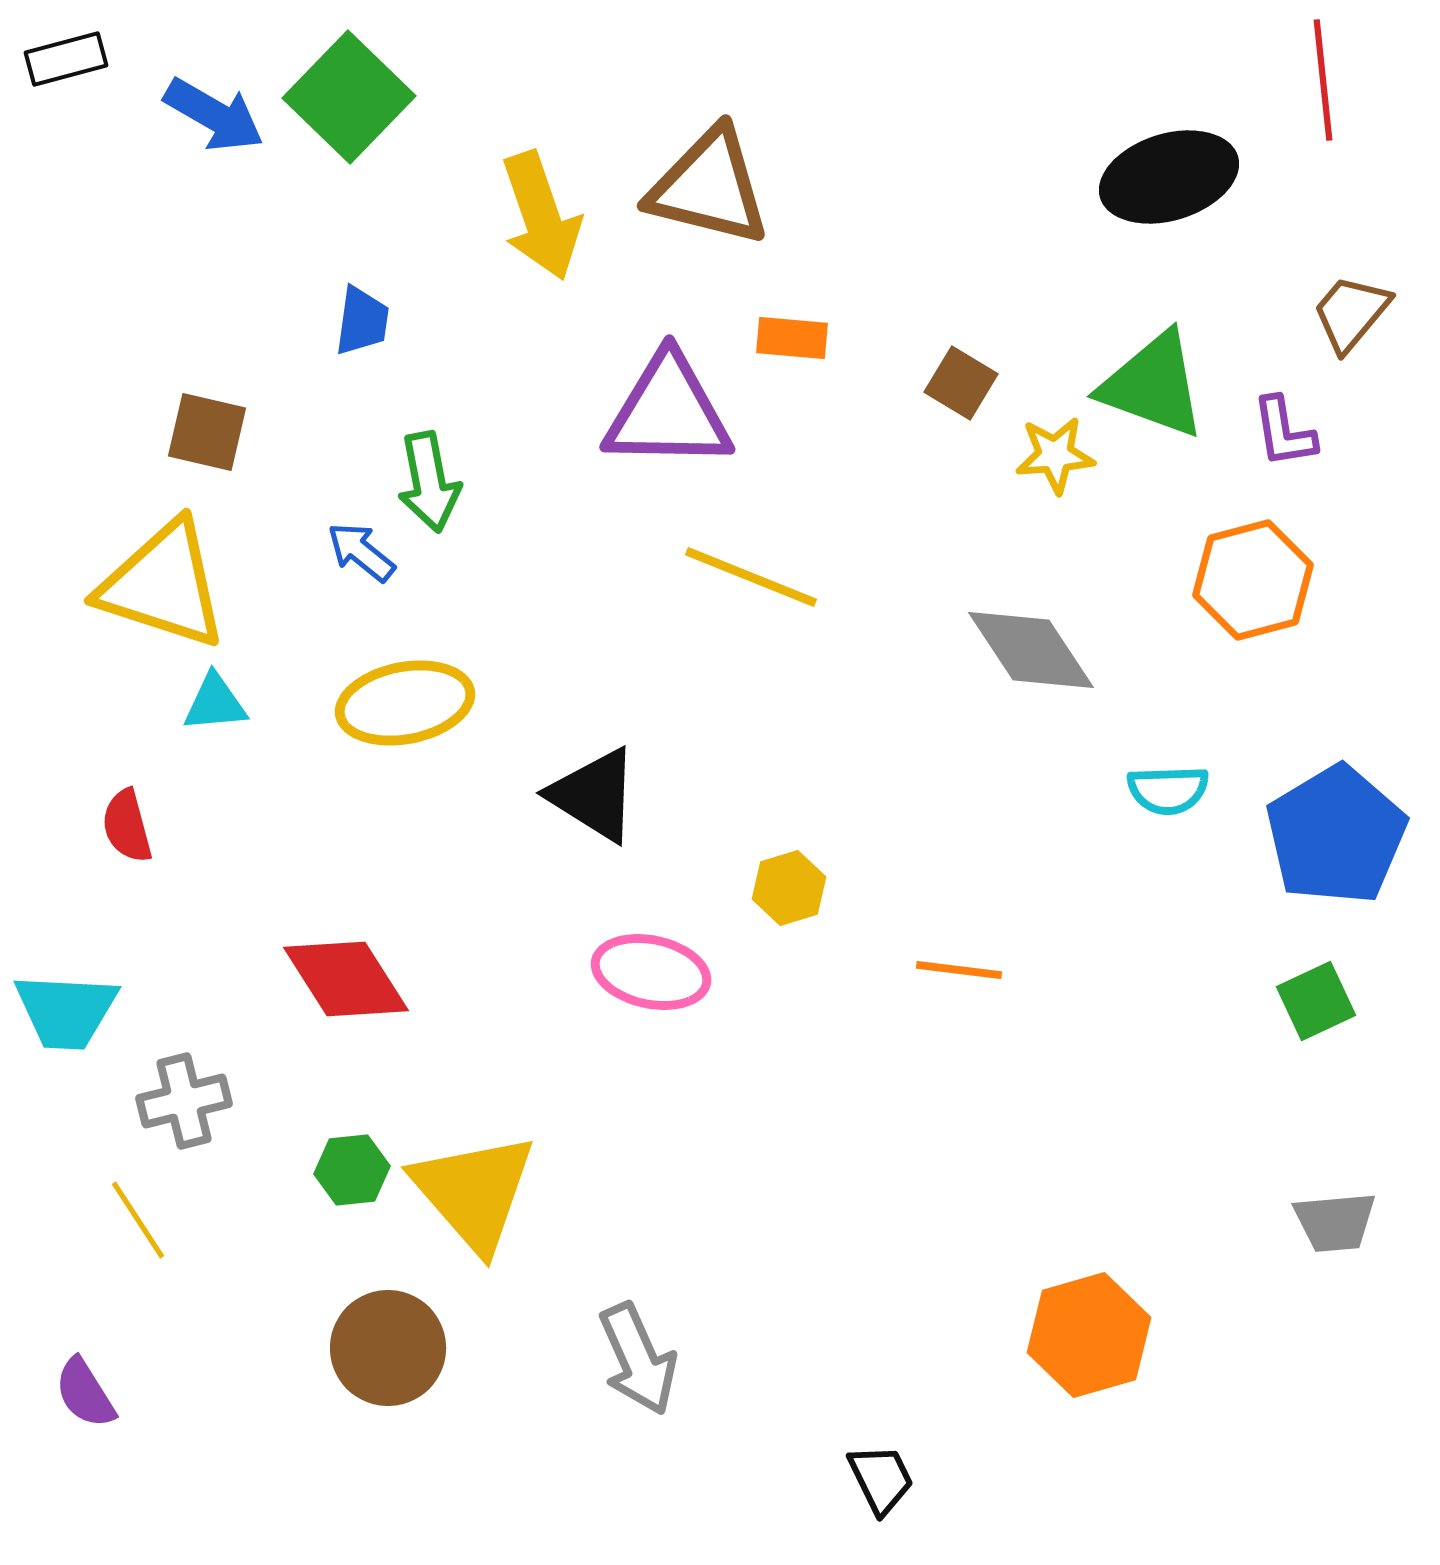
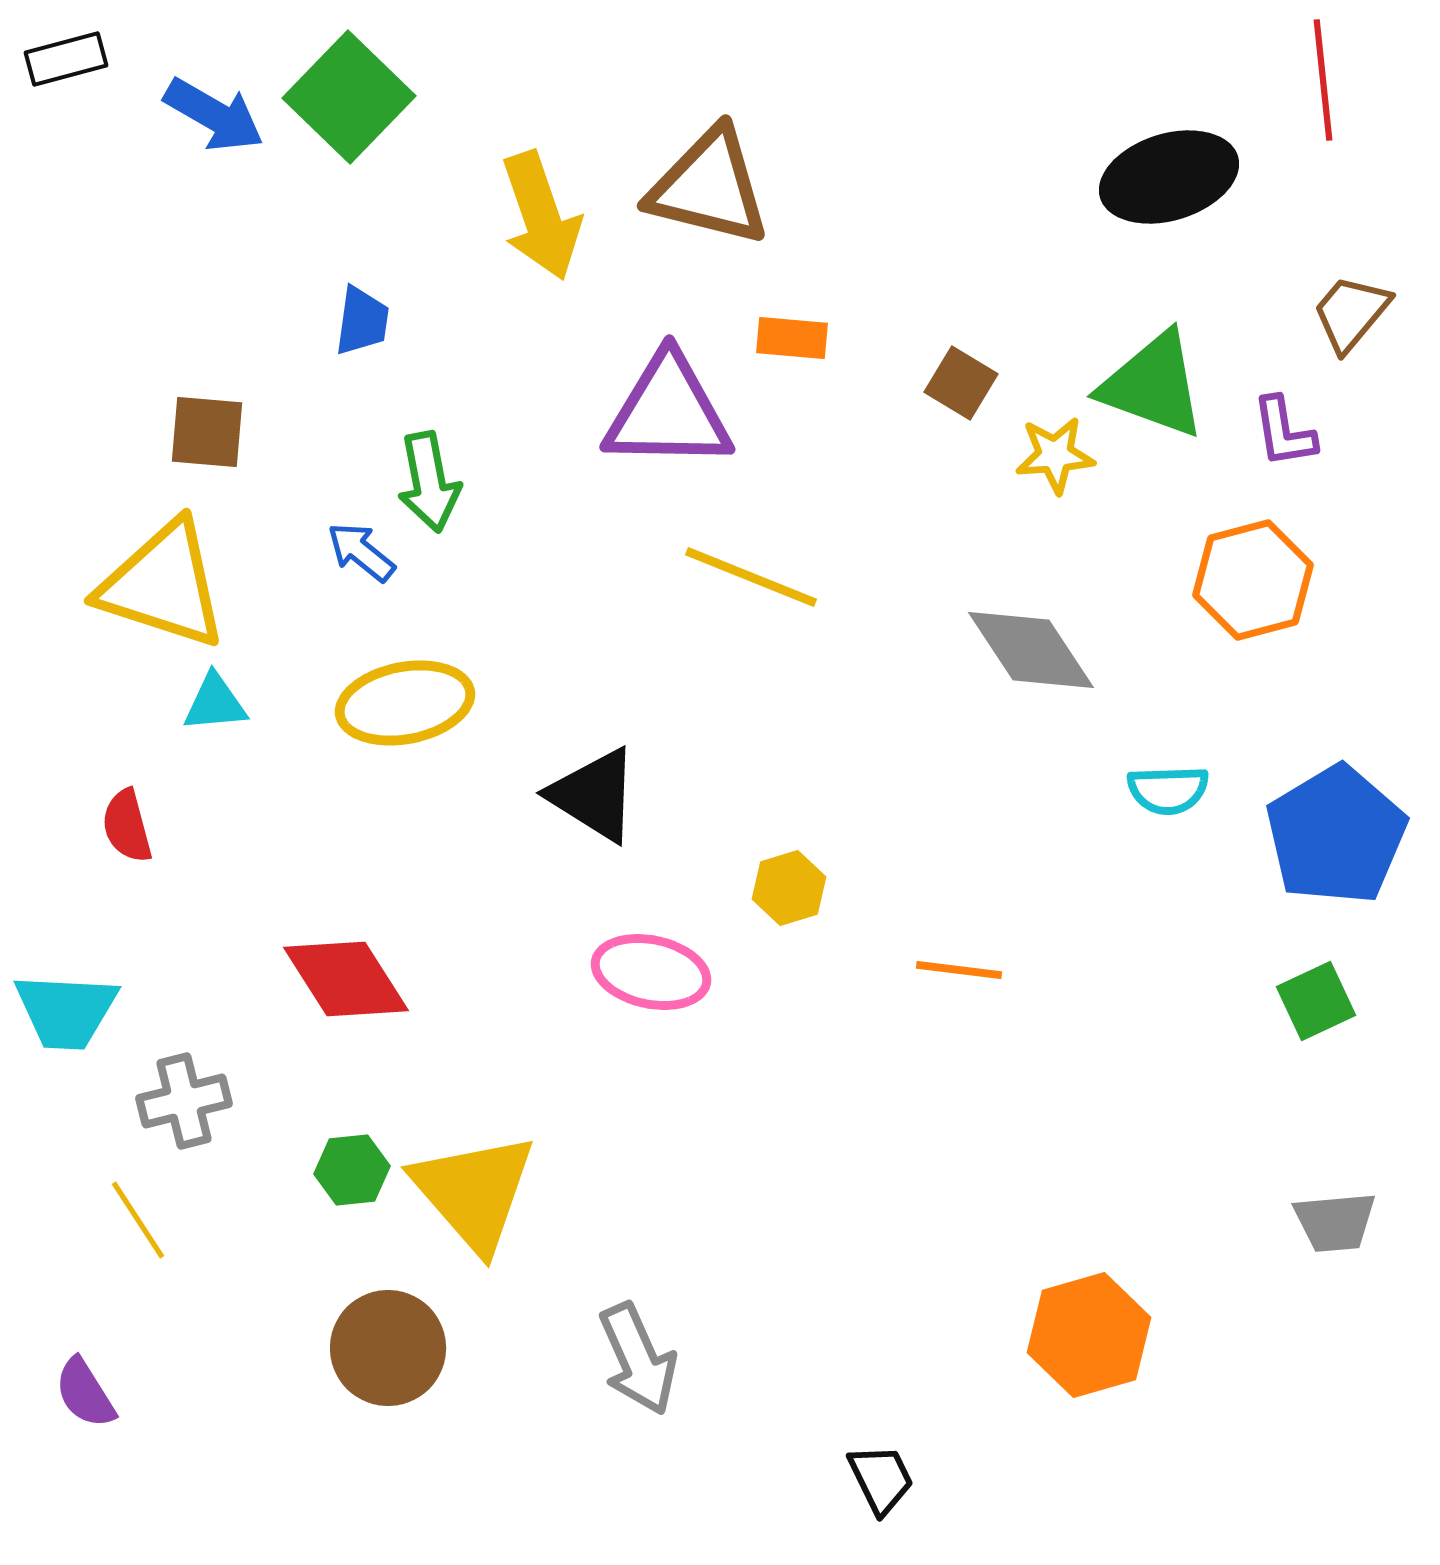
brown square at (207, 432): rotated 8 degrees counterclockwise
